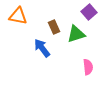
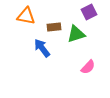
purple square: rotated 14 degrees clockwise
orange triangle: moved 8 px right
brown rectangle: rotated 72 degrees counterclockwise
pink semicircle: rotated 49 degrees clockwise
